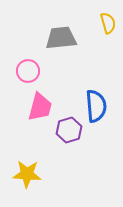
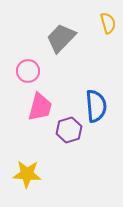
gray trapezoid: rotated 40 degrees counterclockwise
